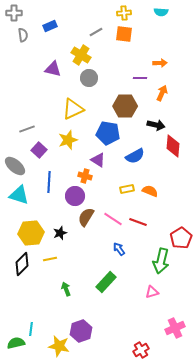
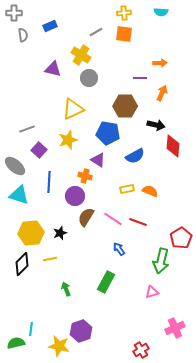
green rectangle at (106, 282): rotated 15 degrees counterclockwise
